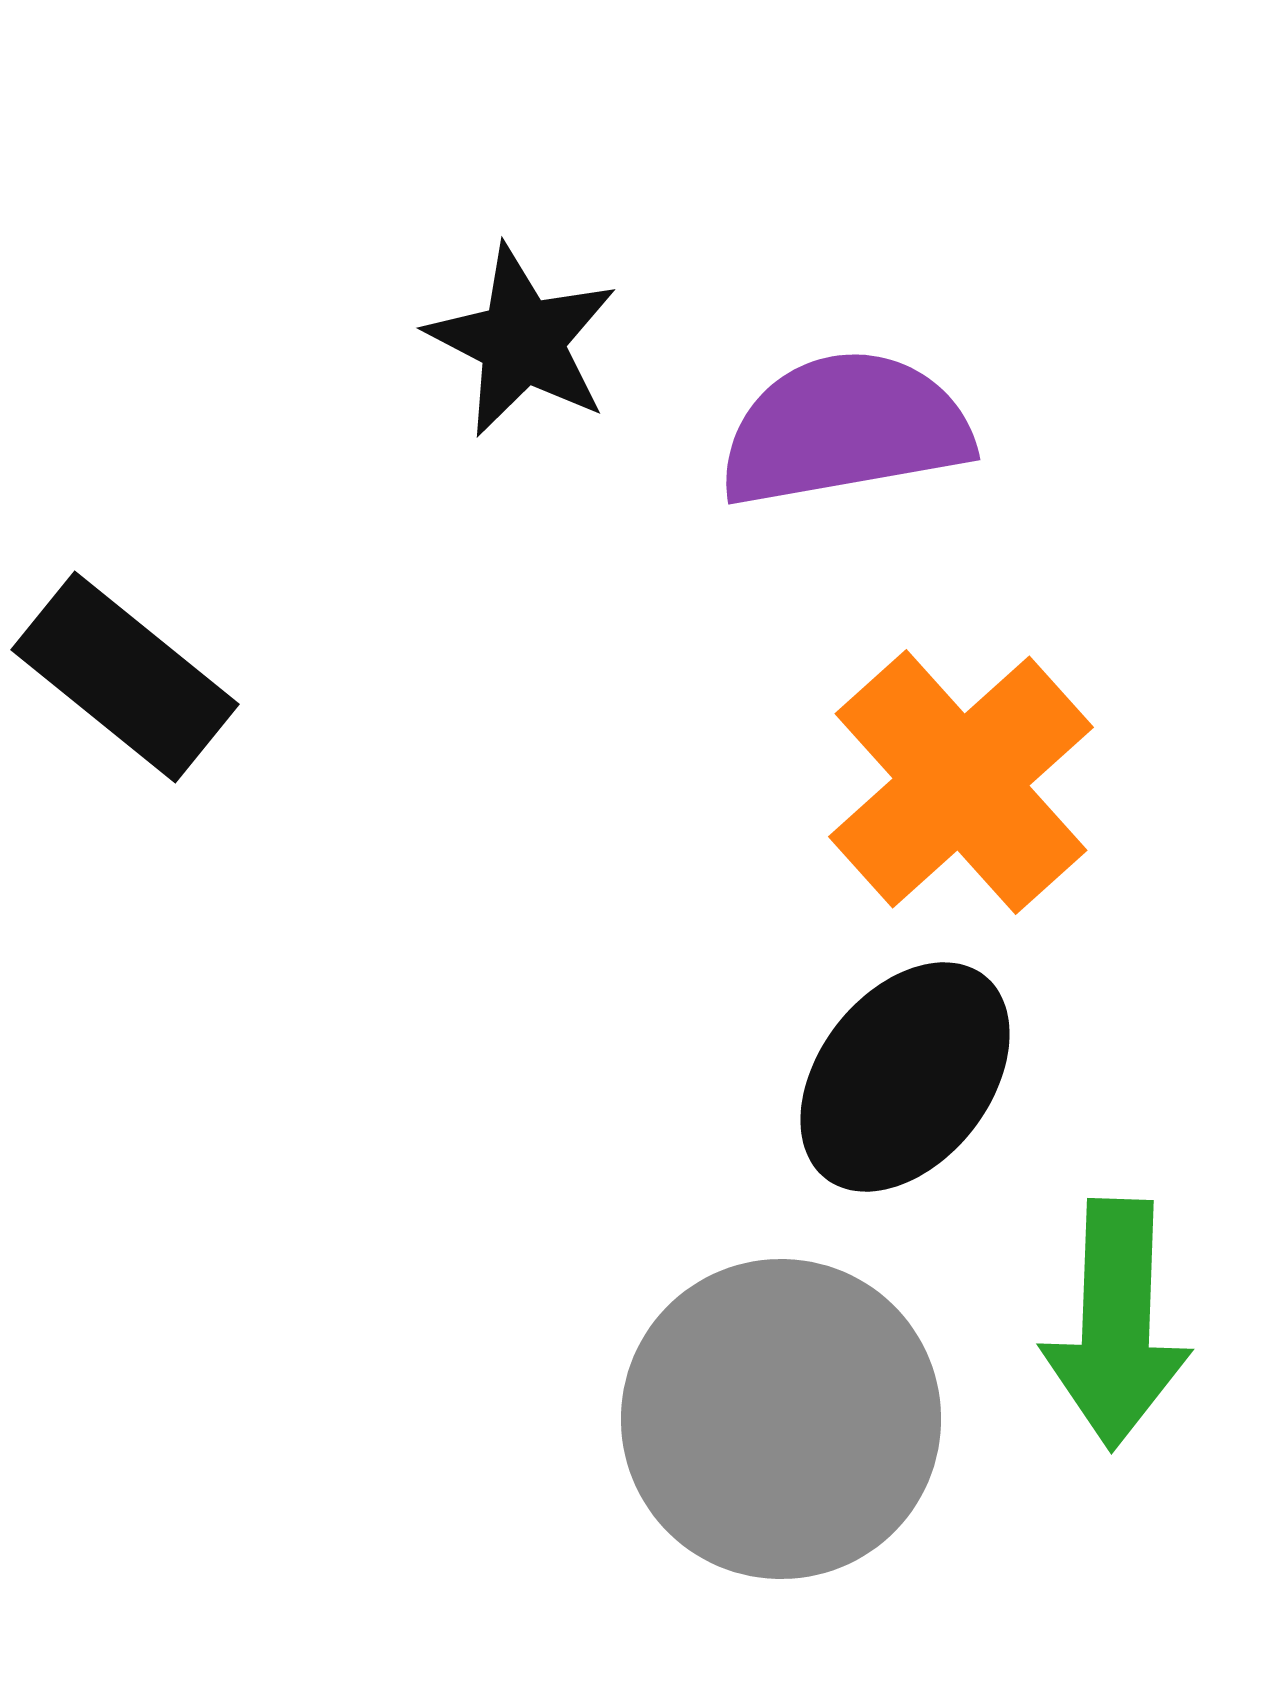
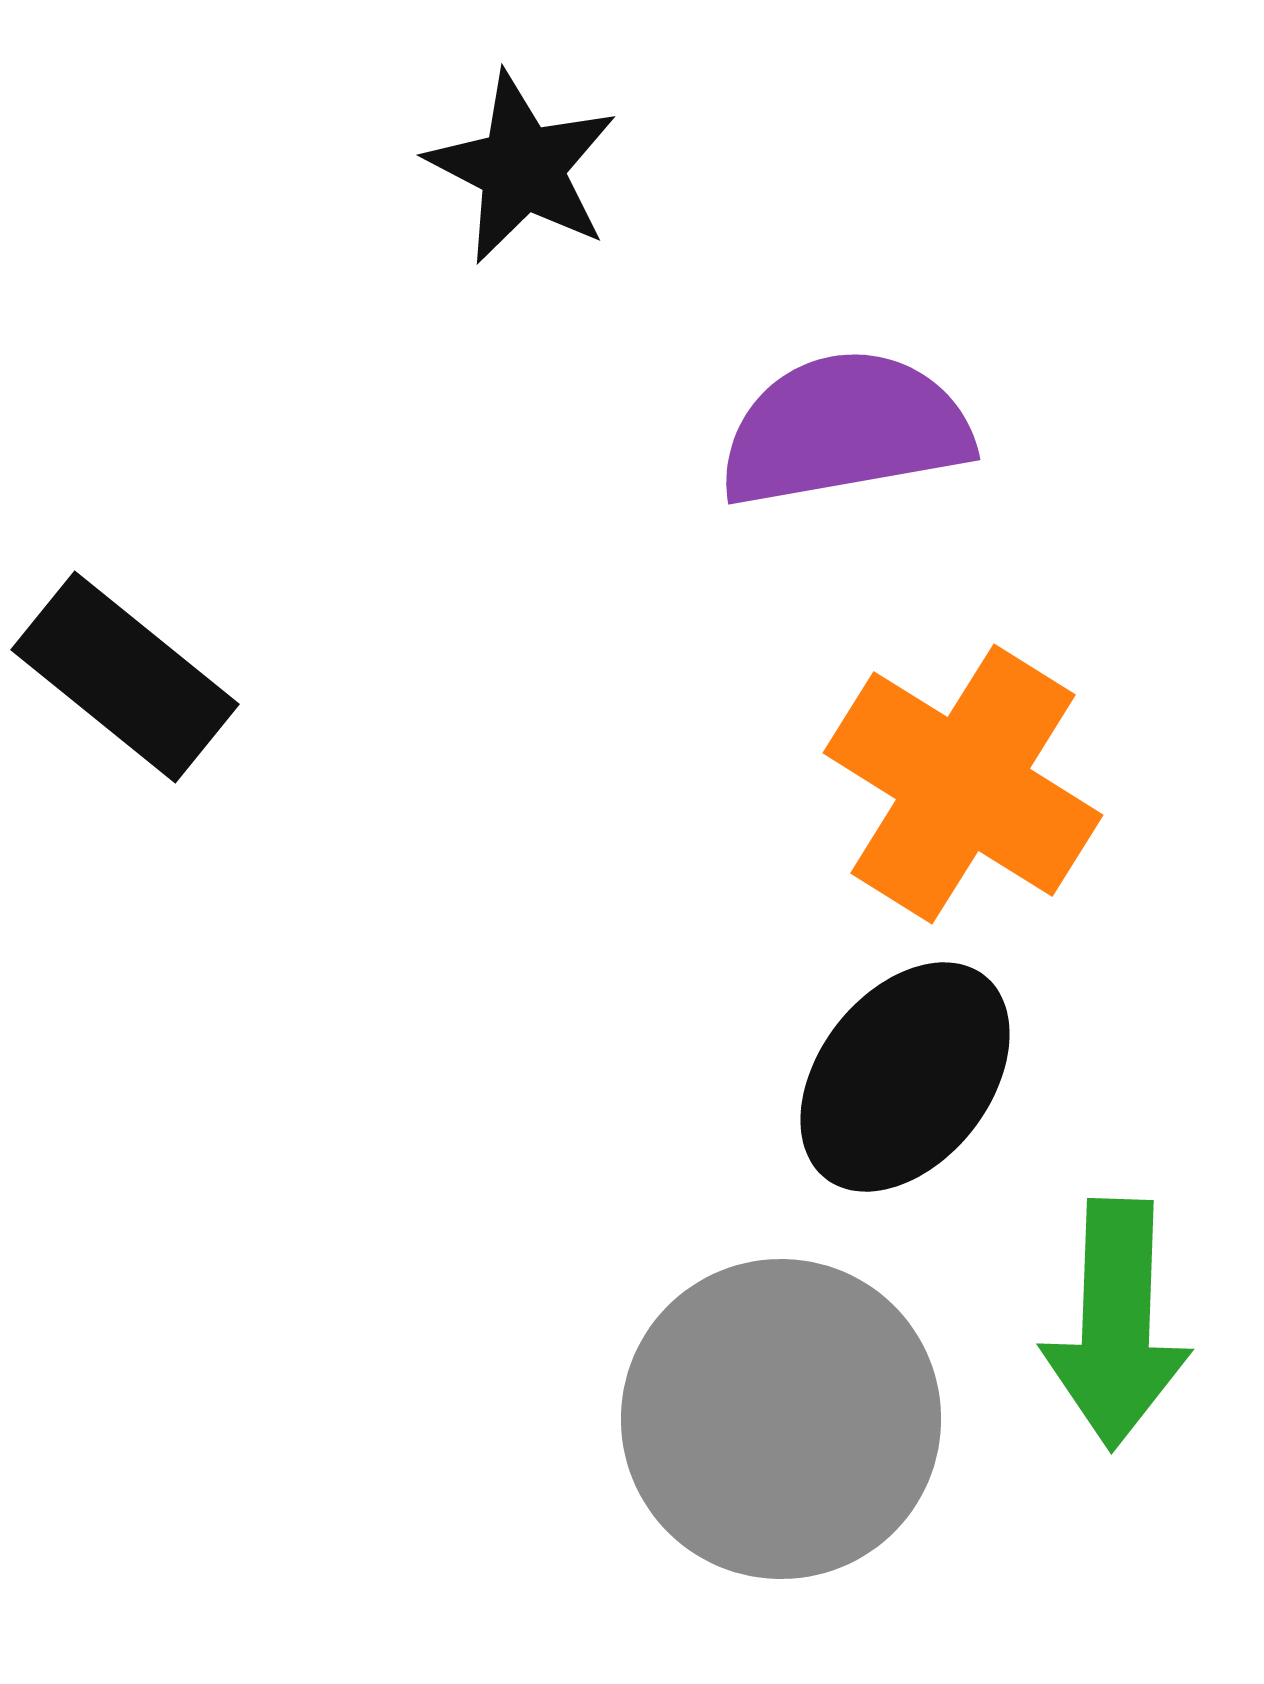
black star: moved 173 px up
orange cross: moved 2 px right, 2 px down; rotated 16 degrees counterclockwise
